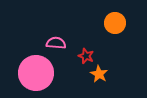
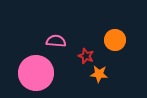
orange circle: moved 17 px down
pink semicircle: moved 2 px up
orange star: rotated 24 degrees counterclockwise
